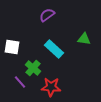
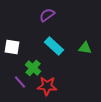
green triangle: moved 1 px right, 9 px down
cyan rectangle: moved 3 px up
red star: moved 4 px left, 1 px up
